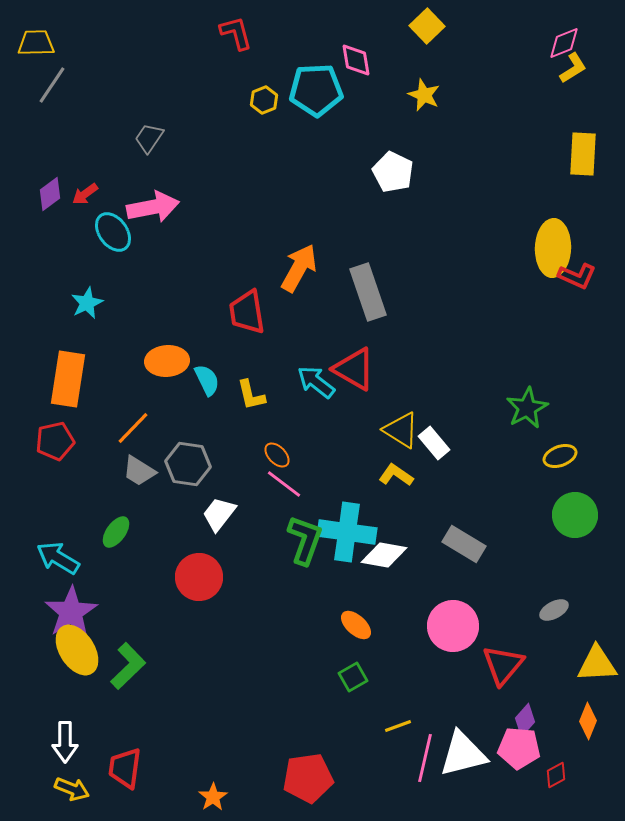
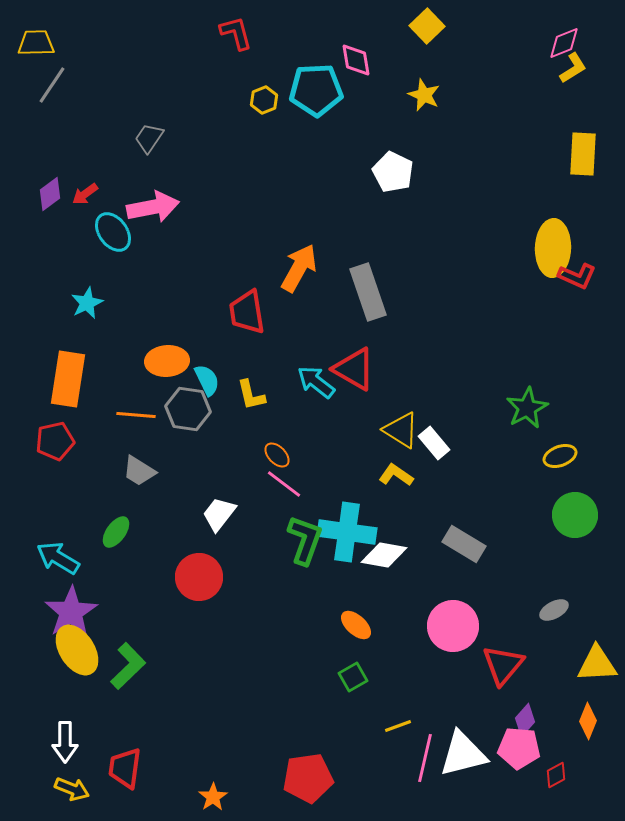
orange line at (133, 428): moved 3 px right, 13 px up; rotated 51 degrees clockwise
gray hexagon at (188, 464): moved 55 px up
